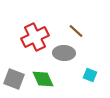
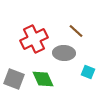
red cross: moved 1 px left, 2 px down
cyan square: moved 2 px left, 3 px up
